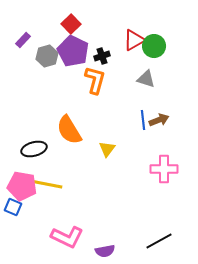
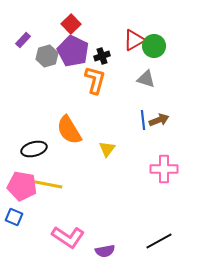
blue square: moved 1 px right, 10 px down
pink L-shape: moved 1 px right; rotated 8 degrees clockwise
